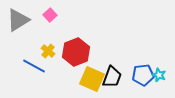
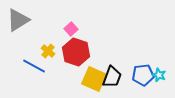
pink square: moved 21 px right, 14 px down
red hexagon: rotated 20 degrees counterclockwise
yellow square: moved 2 px right
